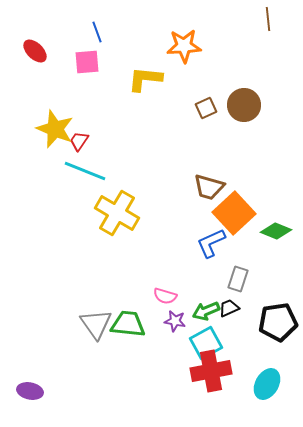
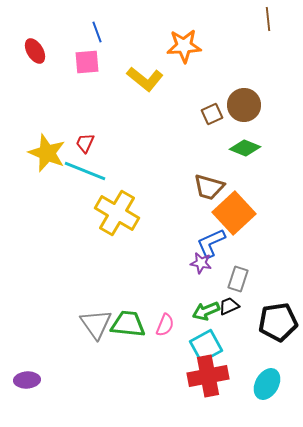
red ellipse: rotated 15 degrees clockwise
yellow L-shape: rotated 147 degrees counterclockwise
brown square: moved 6 px right, 6 px down
yellow star: moved 8 px left, 24 px down
red trapezoid: moved 6 px right, 2 px down; rotated 10 degrees counterclockwise
green diamond: moved 31 px left, 83 px up
pink semicircle: moved 29 px down; rotated 85 degrees counterclockwise
black trapezoid: moved 2 px up
purple star: moved 26 px right, 58 px up
cyan square: moved 3 px down
red cross: moved 3 px left, 5 px down
purple ellipse: moved 3 px left, 11 px up; rotated 15 degrees counterclockwise
